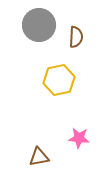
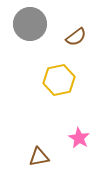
gray circle: moved 9 px left, 1 px up
brown semicircle: rotated 50 degrees clockwise
pink star: rotated 25 degrees clockwise
